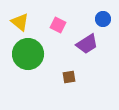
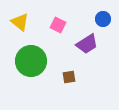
green circle: moved 3 px right, 7 px down
